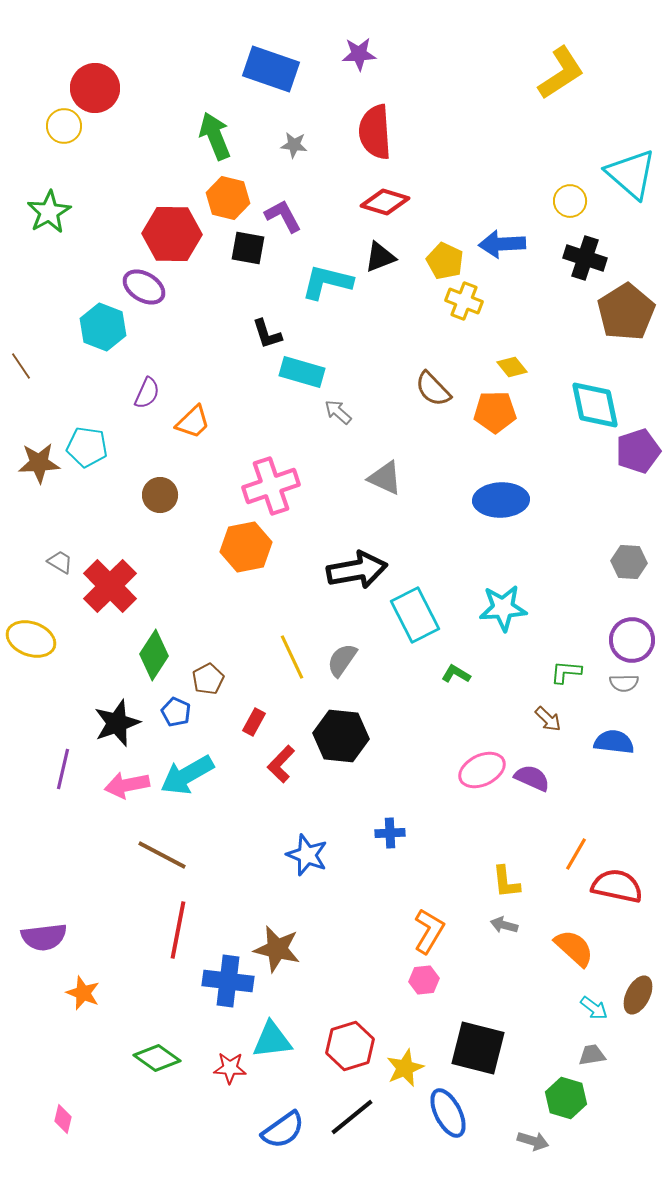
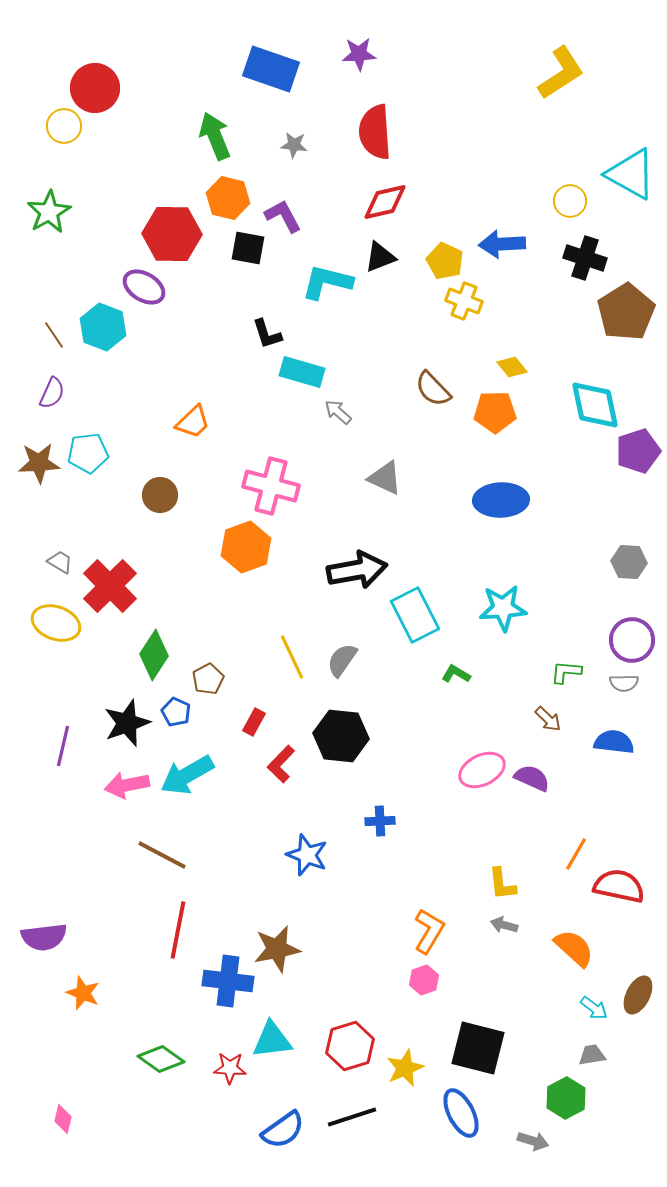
cyan triangle at (631, 174): rotated 12 degrees counterclockwise
red diamond at (385, 202): rotated 30 degrees counterclockwise
brown line at (21, 366): moved 33 px right, 31 px up
purple semicircle at (147, 393): moved 95 px left
cyan pentagon at (87, 447): moved 1 px right, 6 px down; rotated 15 degrees counterclockwise
pink cross at (271, 486): rotated 34 degrees clockwise
orange hexagon at (246, 547): rotated 9 degrees counterclockwise
yellow ellipse at (31, 639): moved 25 px right, 16 px up
black star at (117, 723): moved 10 px right
purple line at (63, 769): moved 23 px up
blue cross at (390, 833): moved 10 px left, 12 px up
yellow L-shape at (506, 882): moved 4 px left, 2 px down
red semicircle at (617, 886): moved 2 px right
brown star at (277, 949): rotated 24 degrees counterclockwise
pink hexagon at (424, 980): rotated 12 degrees counterclockwise
green diamond at (157, 1058): moved 4 px right, 1 px down
green hexagon at (566, 1098): rotated 15 degrees clockwise
blue ellipse at (448, 1113): moved 13 px right
black line at (352, 1117): rotated 21 degrees clockwise
